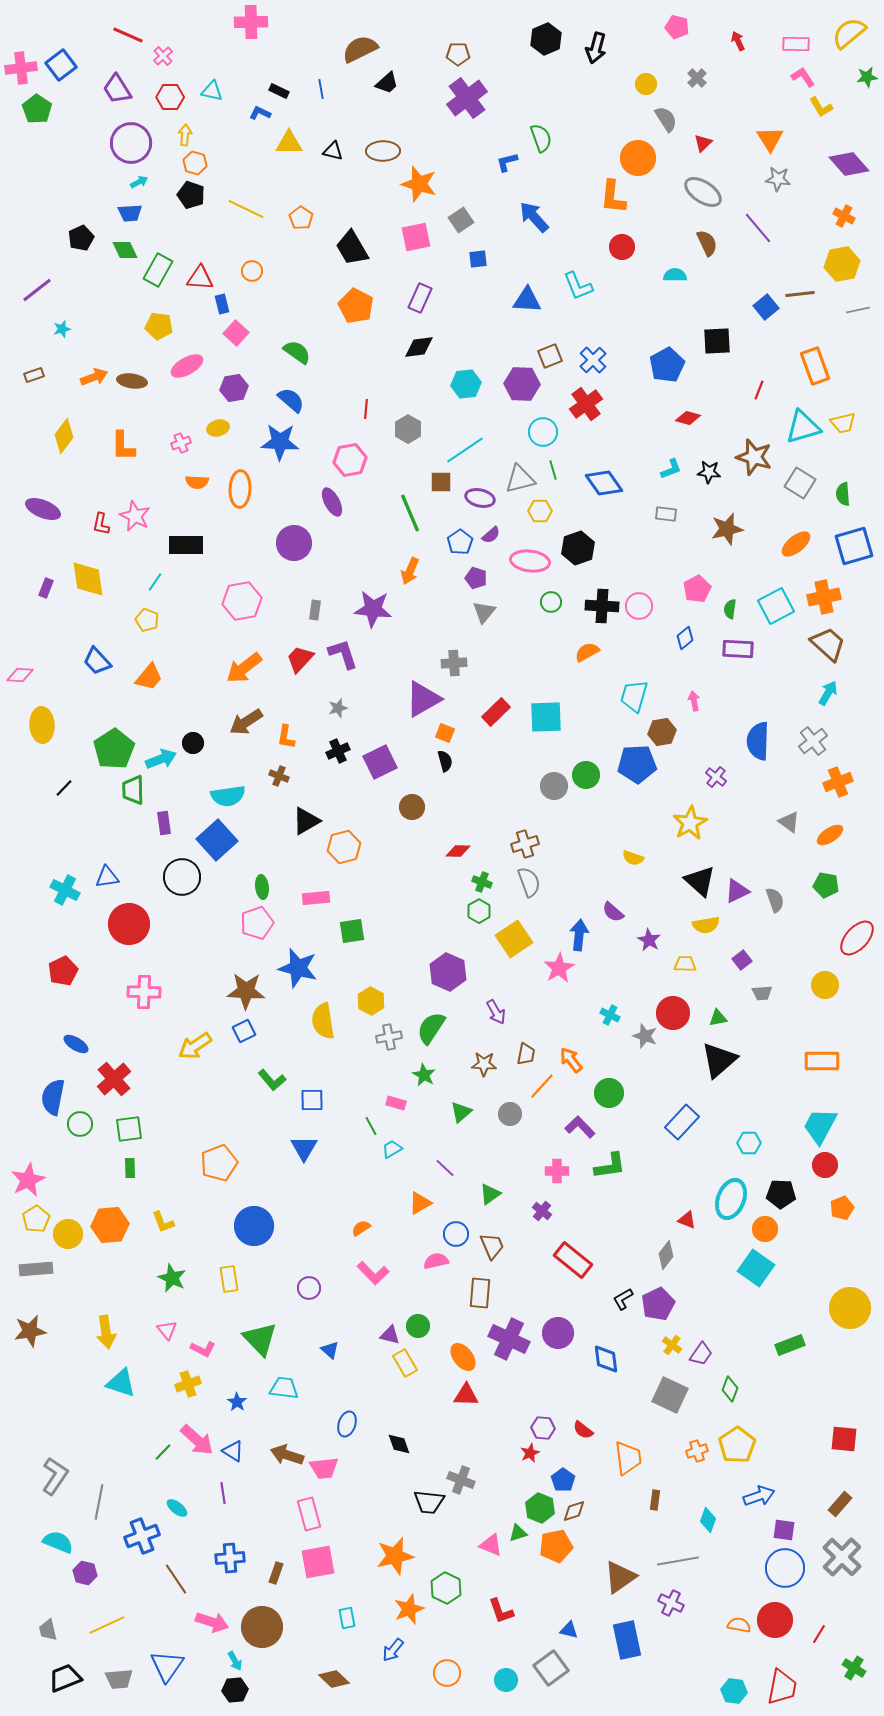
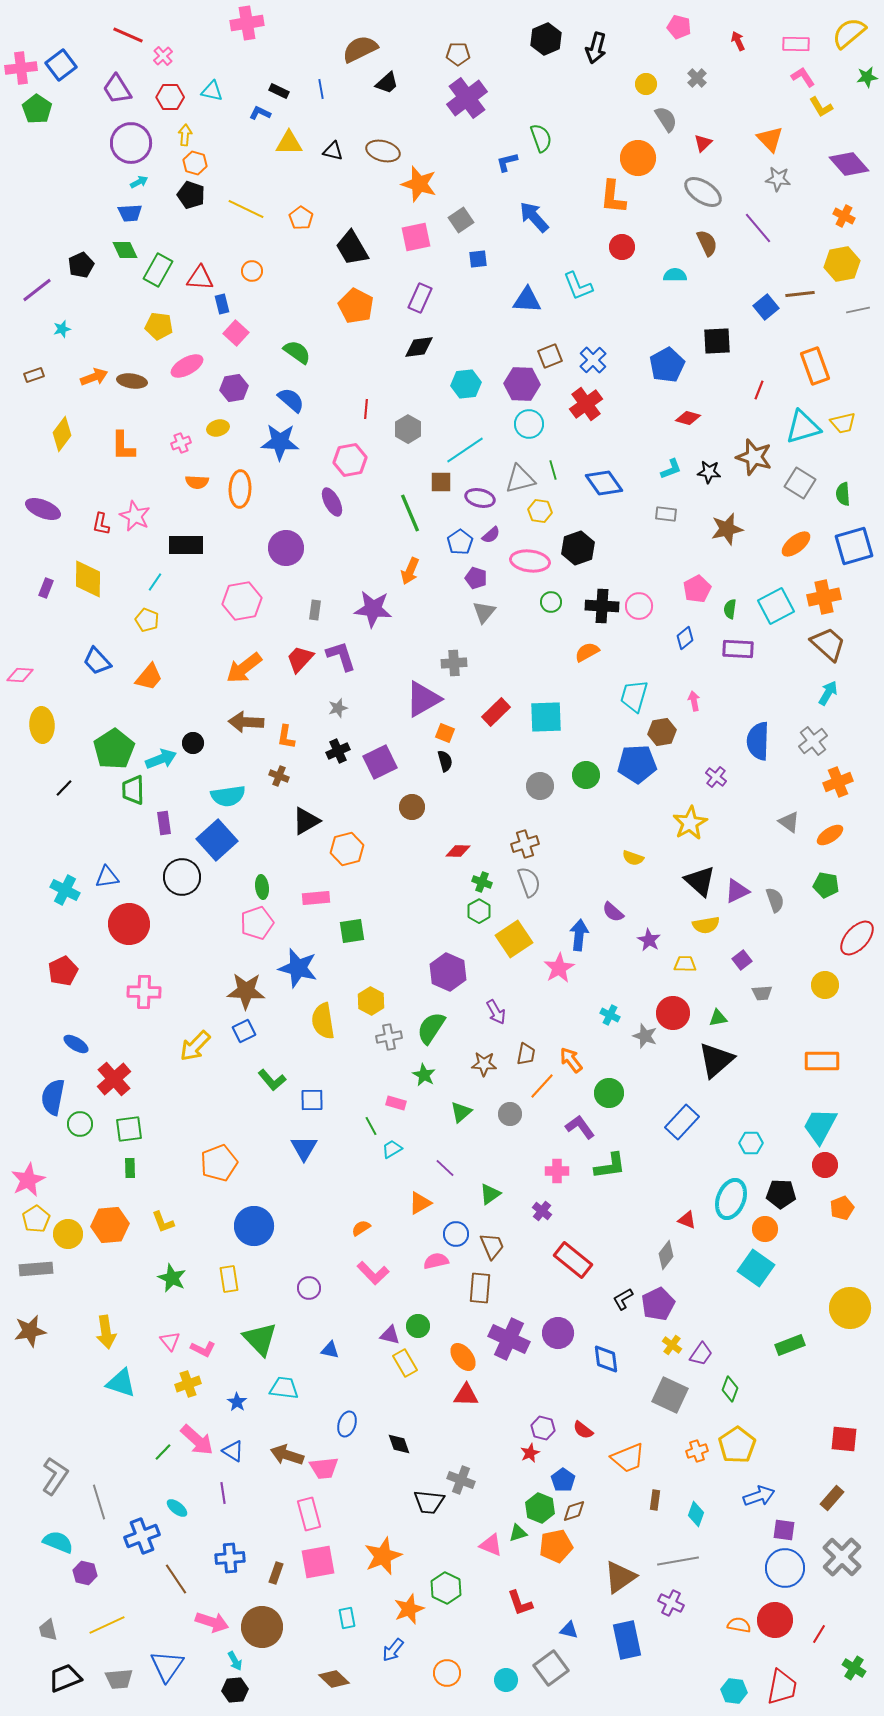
pink cross at (251, 22): moved 4 px left, 1 px down; rotated 8 degrees counterclockwise
pink pentagon at (677, 27): moved 2 px right
orange triangle at (770, 139): rotated 12 degrees counterclockwise
brown ellipse at (383, 151): rotated 16 degrees clockwise
black pentagon at (81, 238): moved 27 px down
cyan circle at (543, 432): moved 14 px left, 8 px up
yellow diamond at (64, 436): moved 2 px left, 2 px up
yellow hexagon at (540, 511): rotated 10 degrees clockwise
purple circle at (294, 543): moved 8 px left, 5 px down
yellow diamond at (88, 579): rotated 9 degrees clockwise
purple L-shape at (343, 654): moved 2 px left, 2 px down
brown arrow at (246, 722): rotated 36 degrees clockwise
gray circle at (554, 786): moved 14 px left
orange hexagon at (344, 847): moved 3 px right, 2 px down
yellow arrow at (195, 1046): rotated 12 degrees counterclockwise
black triangle at (719, 1060): moved 3 px left
purple L-shape at (580, 1127): rotated 8 degrees clockwise
cyan hexagon at (749, 1143): moved 2 px right
brown rectangle at (480, 1293): moved 5 px up
pink triangle at (167, 1330): moved 3 px right, 11 px down
blue triangle at (330, 1350): rotated 30 degrees counterclockwise
purple hexagon at (543, 1428): rotated 10 degrees clockwise
orange trapezoid at (628, 1458): rotated 75 degrees clockwise
gray line at (99, 1502): rotated 28 degrees counterclockwise
brown rectangle at (840, 1504): moved 8 px left, 6 px up
cyan diamond at (708, 1520): moved 12 px left, 6 px up
orange star at (395, 1556): moved 12 px left; rotated 9 degrees counterclockwise
red L-shape at (501, 1611): moved 19 px right, 8 px up
